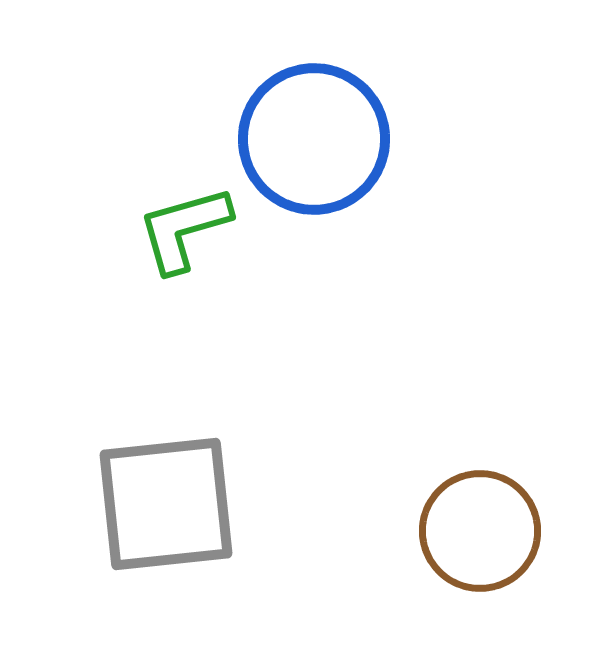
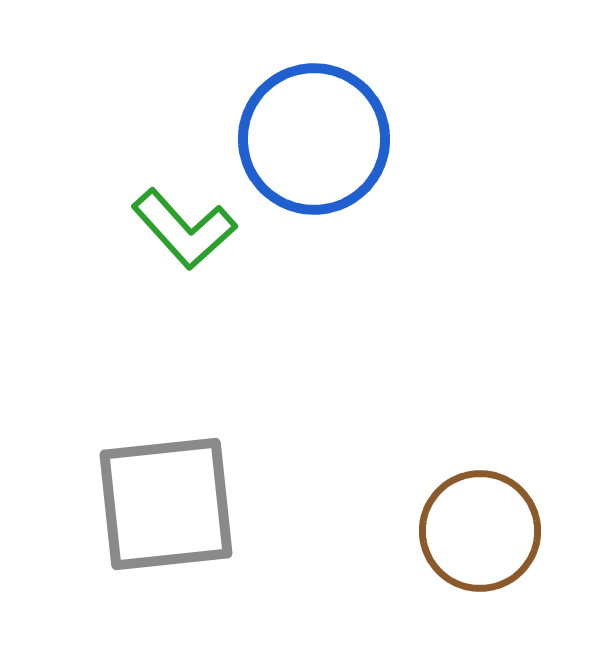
green L-shape: rotated 116 degrees counterclockwise
